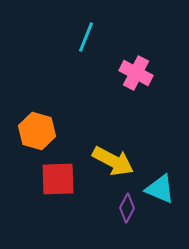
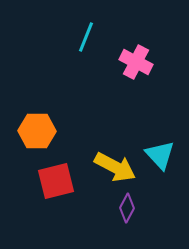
pink cross: moved 11 px up
orange hexagon: rotated 15 degrees counterclockwise
yellow arrow: moved 2 px right, 6 px down
red square: moved 2 px left, 2 px down; rotated 12 degrees counterclockwise
cyan triangle: moved 34 px up; rotated 24 degrees clockwise
